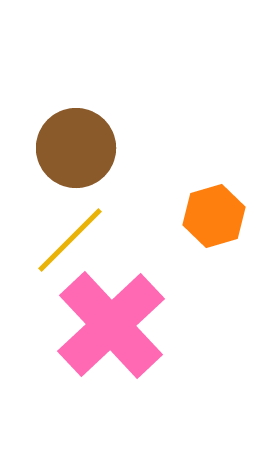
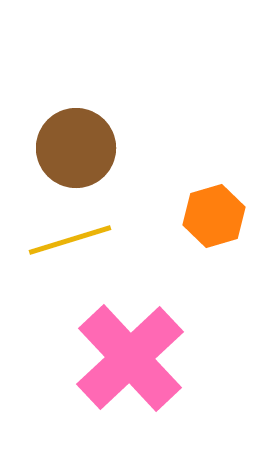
yellow line: rotated 28 degrees clockwise
pink cross: moved 19 px right, 33 px down
